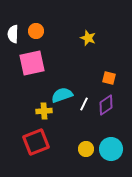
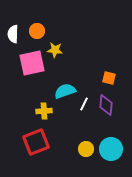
orange circle: moved 1 px right
yellow star: moved 33 px left, 12 px down; rotated 14 degrees counterclockwise
cyan semicircle: moved 3 px right, 4 px up
purple diamond: rotated 50 degrees counterclockwise
